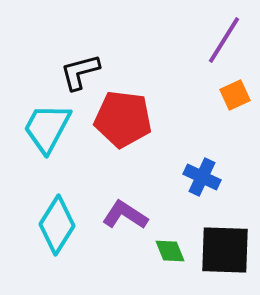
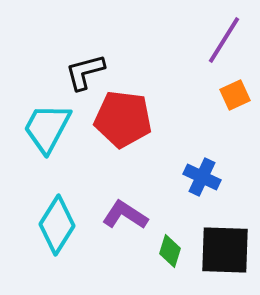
black L-shape: moved 5 px right
green diamond: rotated 40 degrees clockwise
